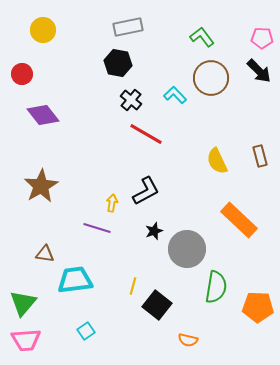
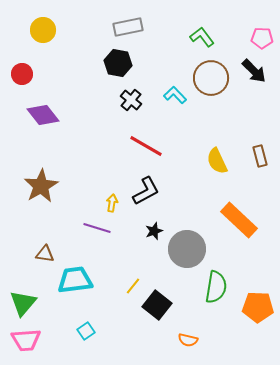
black arrow: moved 5 px left
red line: moved 12 px down
yellow line: rotated 24 degrees clockwise
